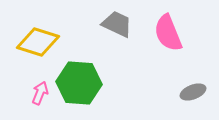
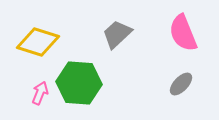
gray trapezoid: moved 10 px down; rotated 68 degrees counterclockwise
pink semicircle: moved 15 px right
gray ellipse: moved 12 px left, 8 px up; rotated 25 degrees counterclockwise
